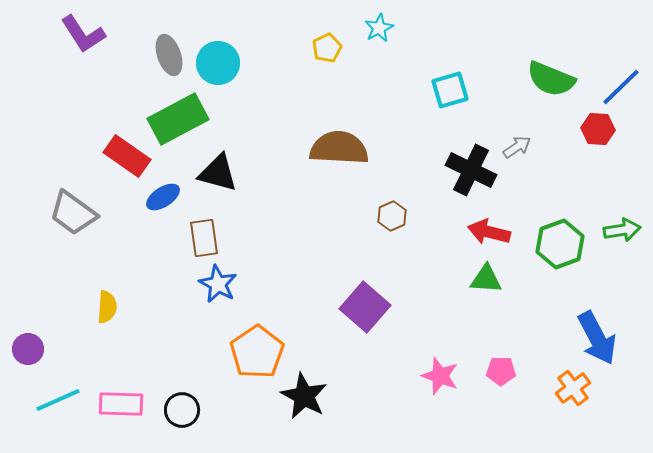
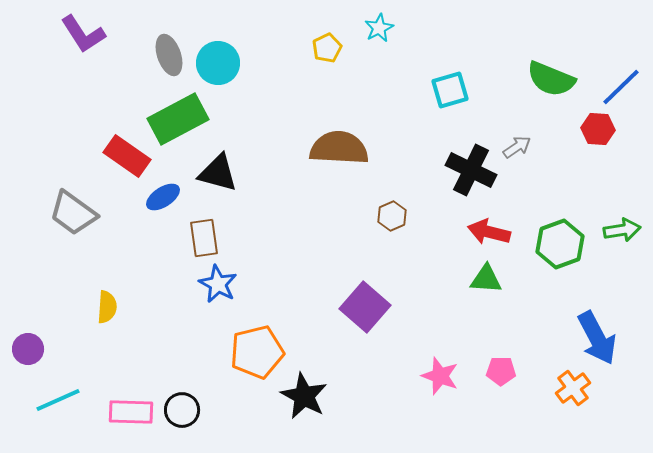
orange pentagon: rotated 20 degrees clockwise
pink rectangle: moved 10 px right, 8 px down
